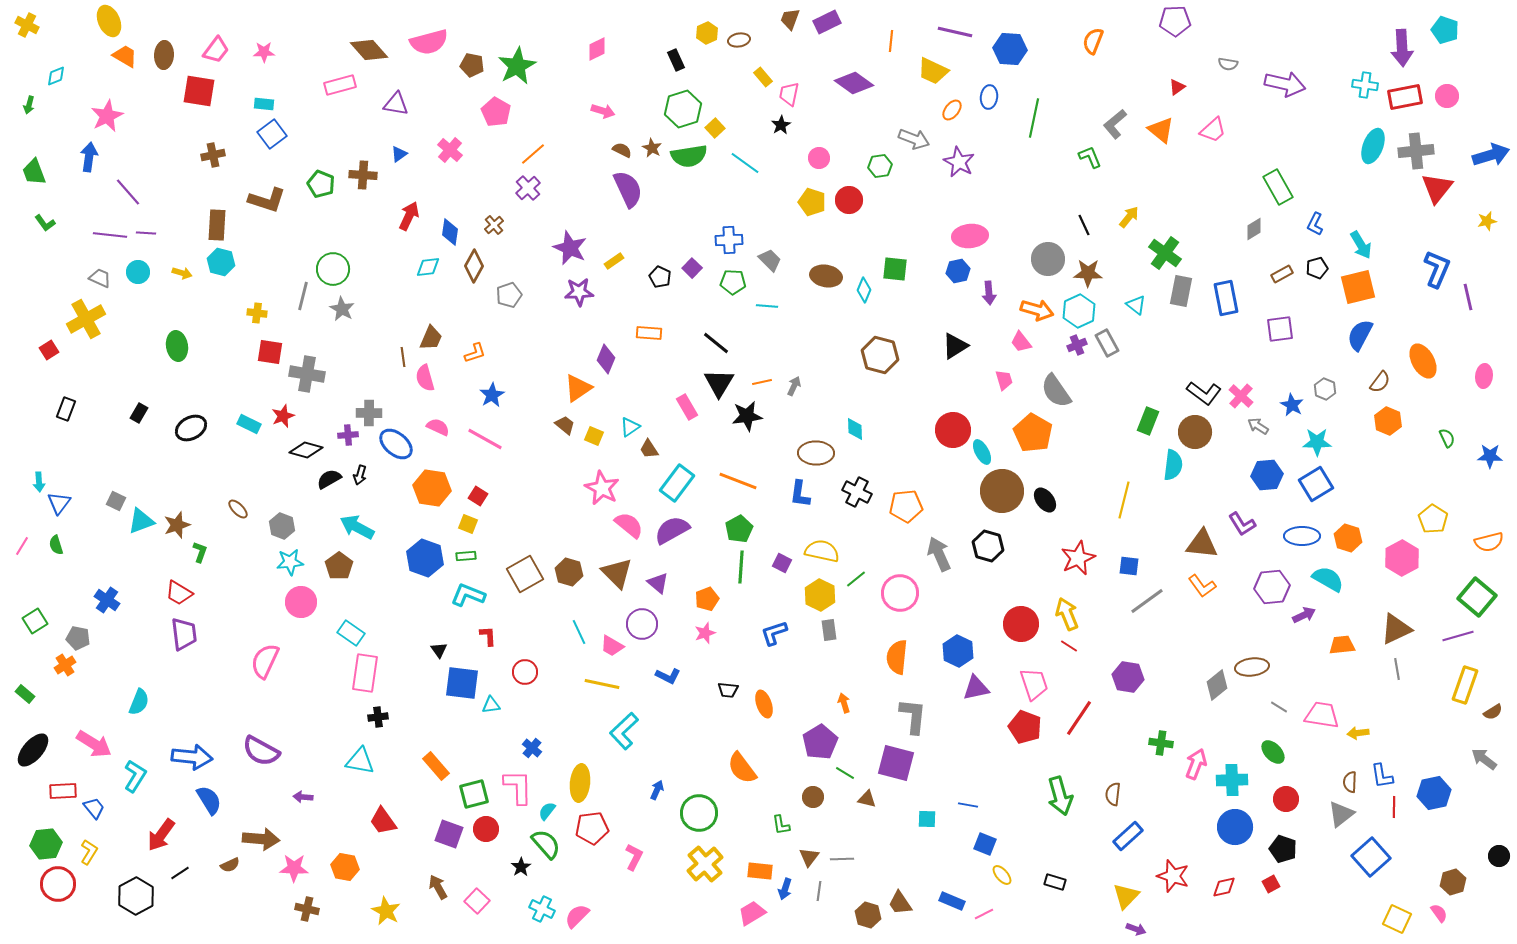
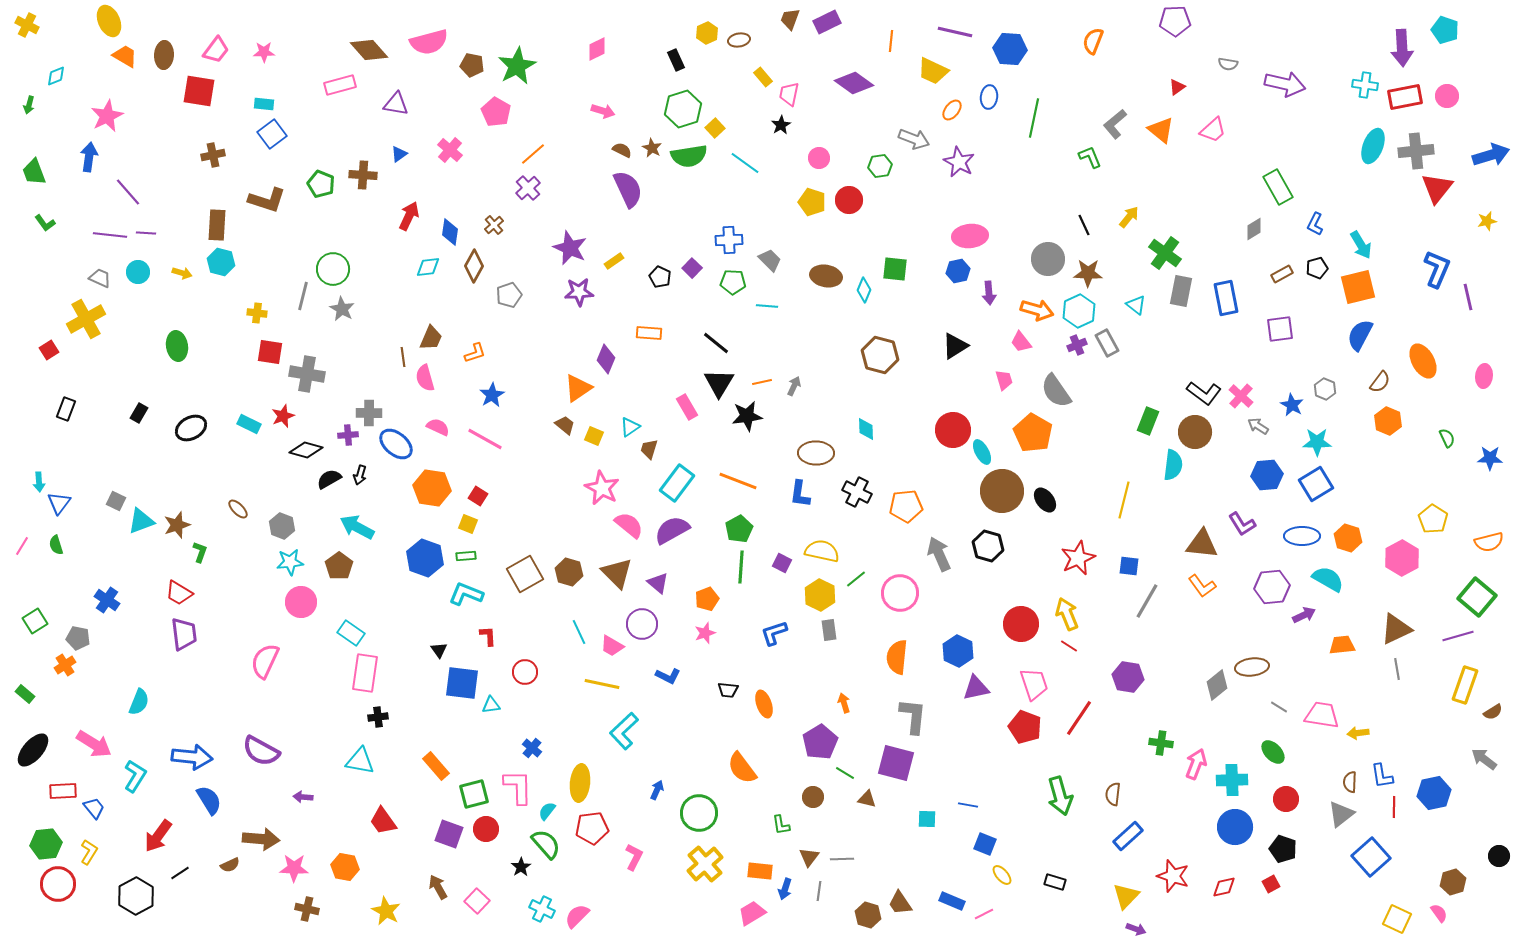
cyan diamond at (855, 429): moved 11 px right
brown trapezoid at (649, 449): rotated 50 degrees clockwise
blue star at (1490, 456): moved 2 px down
cyan L-shape at (468, 595): moved 2 px left, 1 px up
gray line at (1147, 601): rotated 24 degrees counterclockwise
red arrow at (161, 835): moved 3 px left, 1 px down
